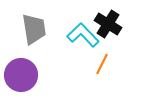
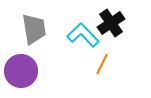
black cross: moved 3 px right, 1 px up; rotated 24 degrees clockwise
purple circle: moved 4 px up
